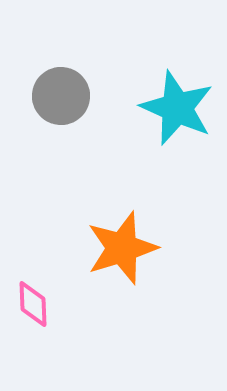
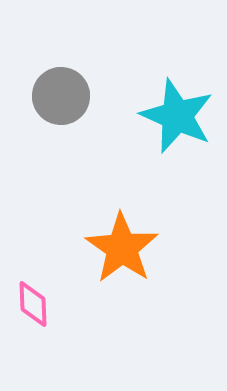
cyan star: moved 8 px down
orange star: rotated 20 degrees counterclockwise
